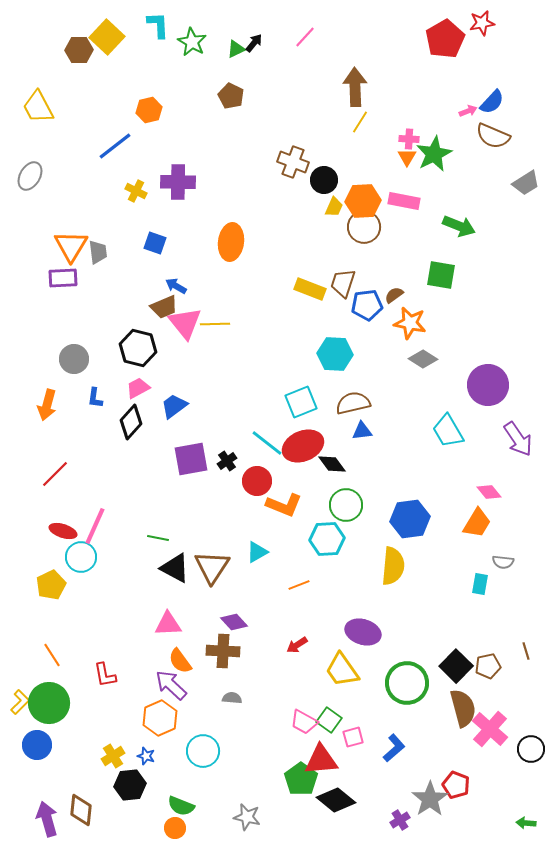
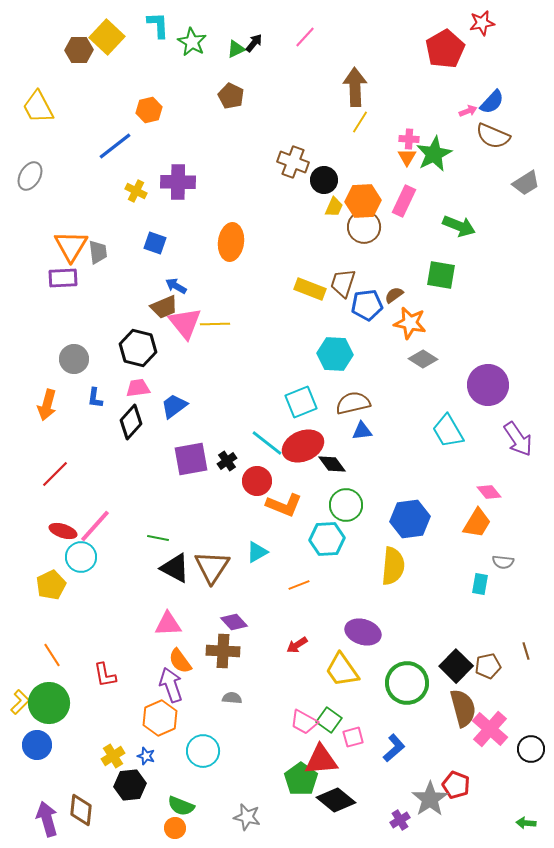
red pentagon at (445, 39): moved 10 px down
pink rectangle at (404, 201): rotated 76 degrees counterclockwise
pink trapezoid at (138, 388): rotated 20 degrees clockwise
pink line at (95, 526): rotated 18 degrees clockwise
purple arrow at (171, 685): rotated 28 degrees clockwise
